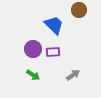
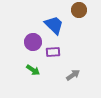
purple circle: moved 7 px up
green arrow: moved 5 px up
